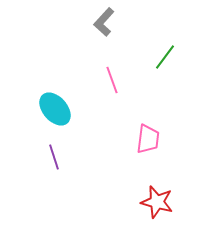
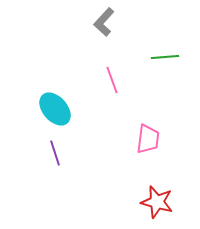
green line: rotated 48 degrees clockwise
purple line: moved 1 px right, 4 px up
